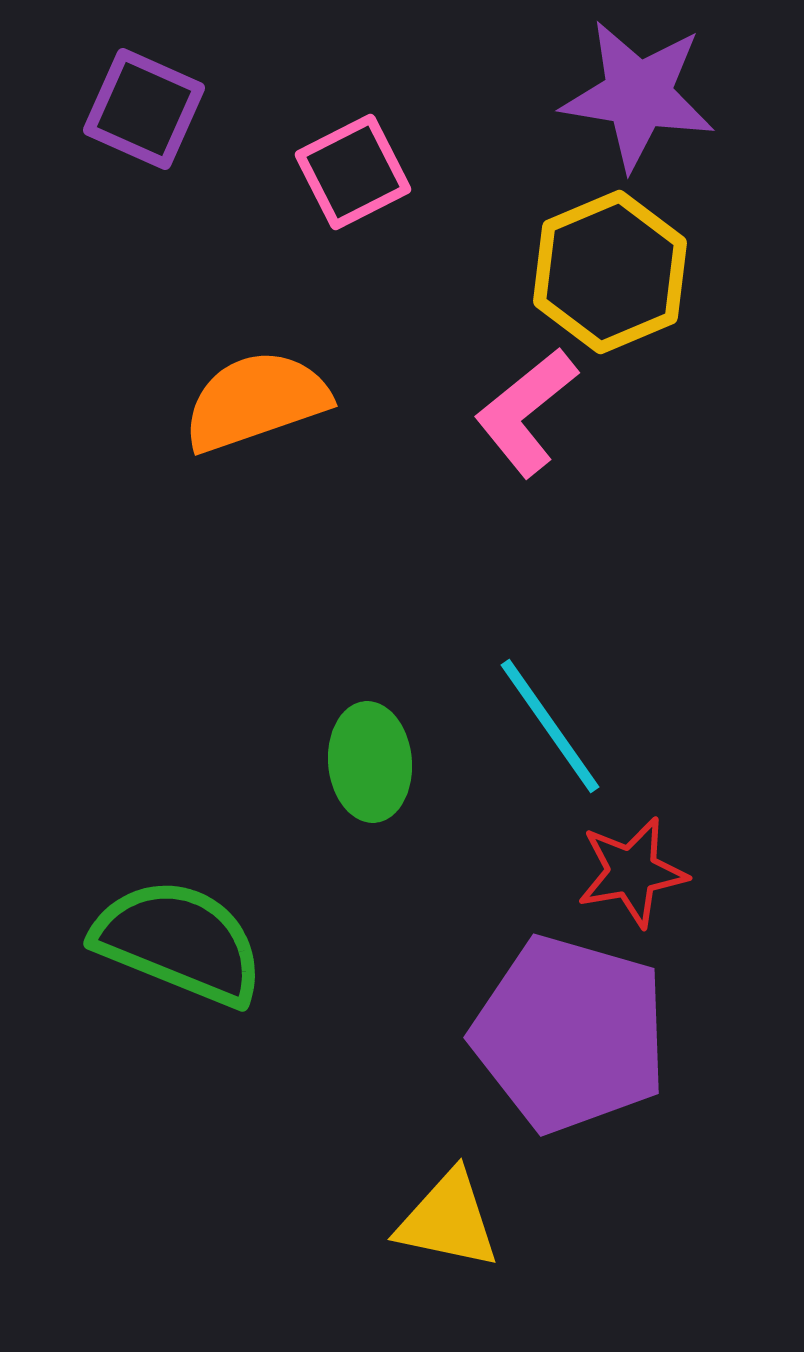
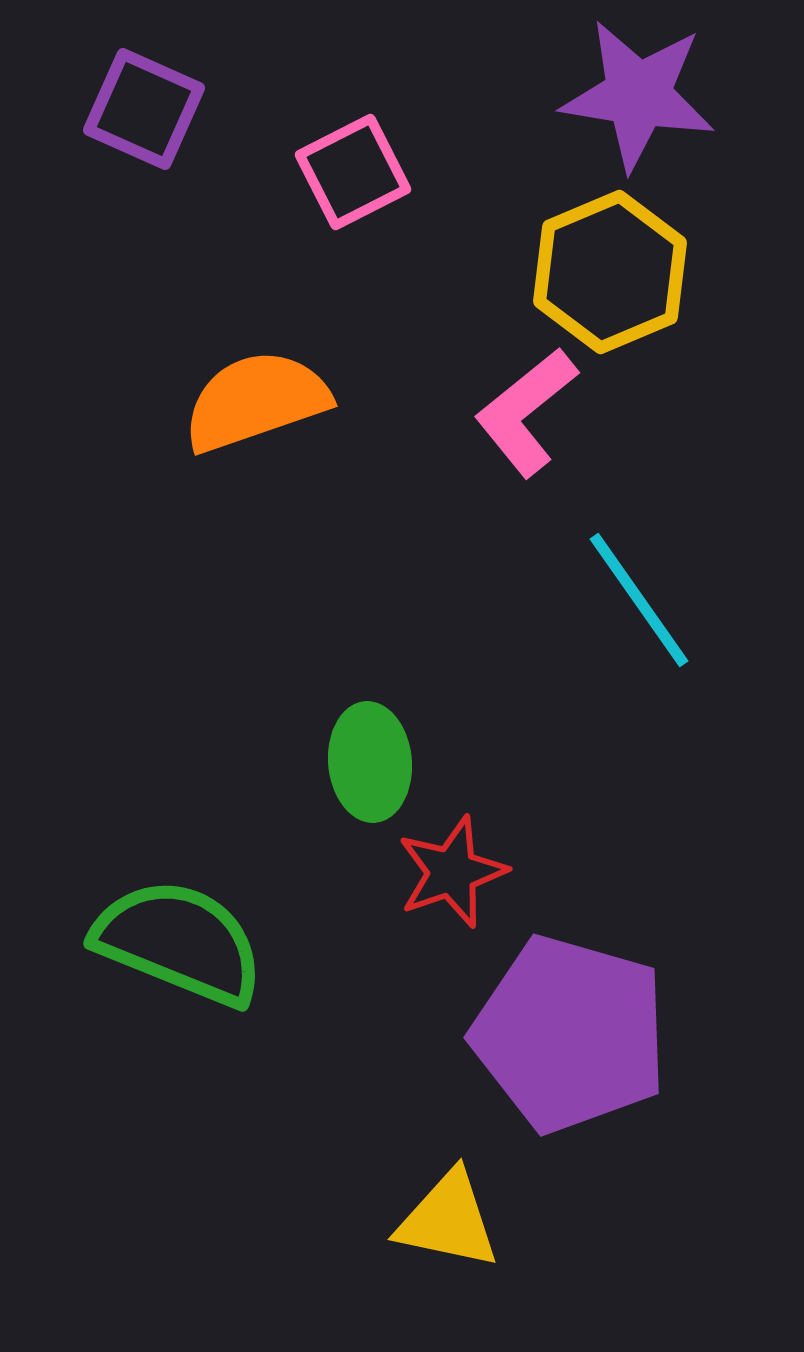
cyan line: moved 89 px right, 126 px up
red star: moved 180 px left; rotated 9 degrees counterclockwise
